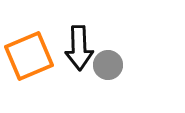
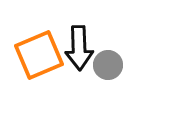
orange square: moved 10 px right, 1 px up
